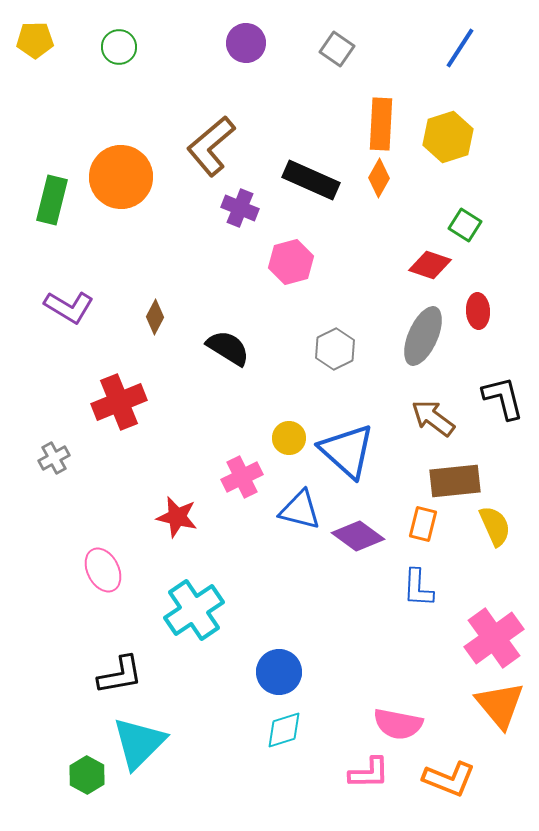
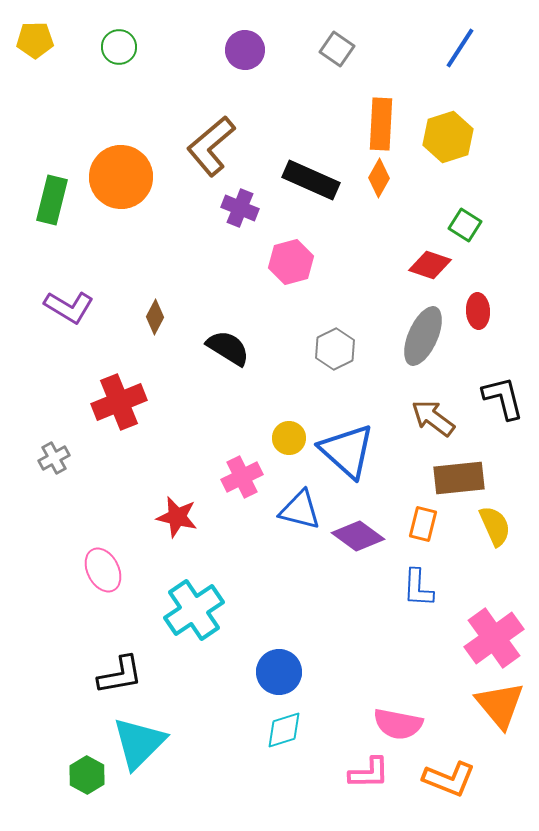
purple circle at (246, 43): moved 1 px left, 7 px down
brown rectangle at (455, 481): moved 4 px right, 3 px up
